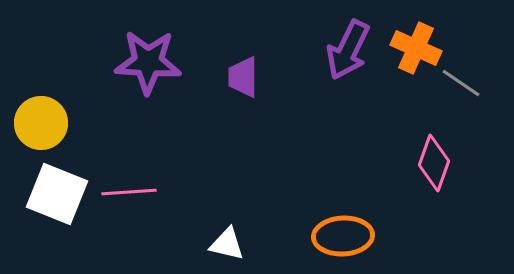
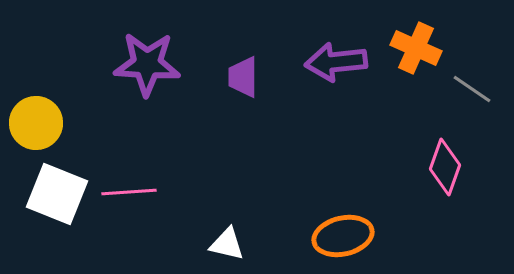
purple arrow: moved 12 px left, 12 px down; rotated 58 degrees clockwise
purple star: moved 1 px left, 2 px down
gray line: moved 11 px right, 6 px down
yellow circle: moved 5 px left
pink diamond: moved 11 px right, 4 px down
orange ellipse: rotated 10 degrees counterclockwise
